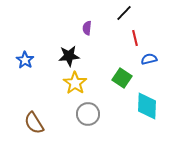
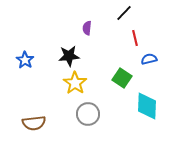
brown semicircle: rotated 65 degrees counterclockwise
